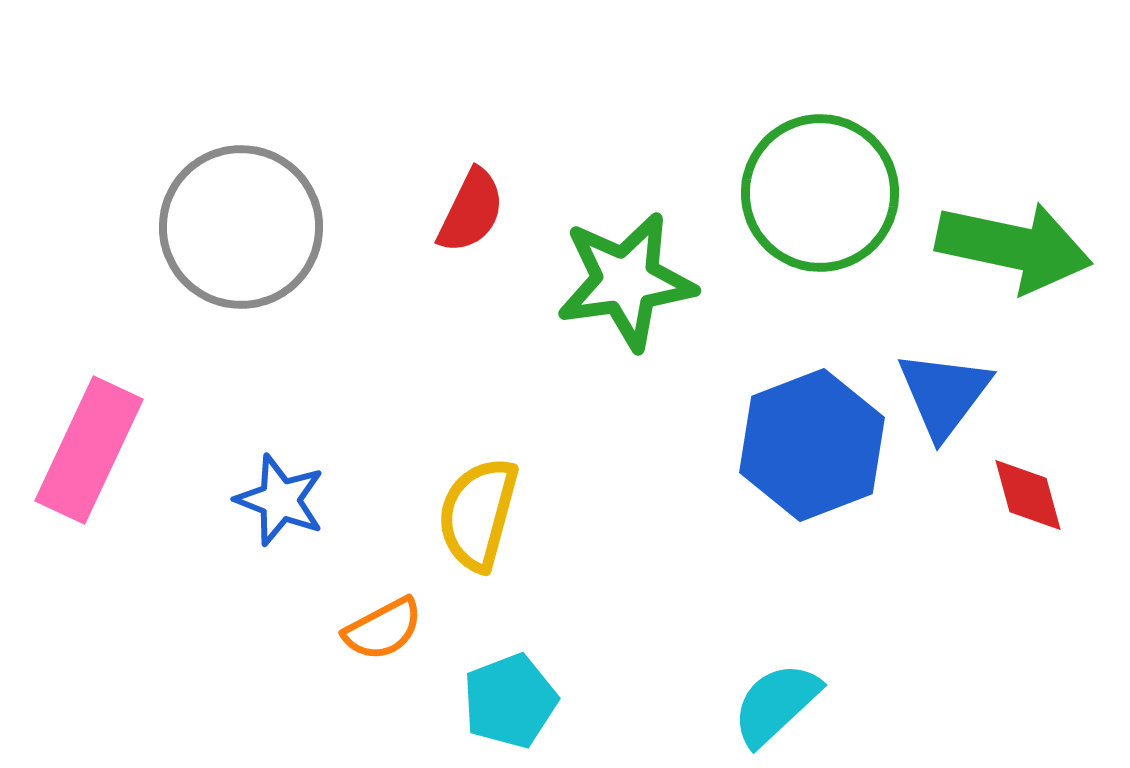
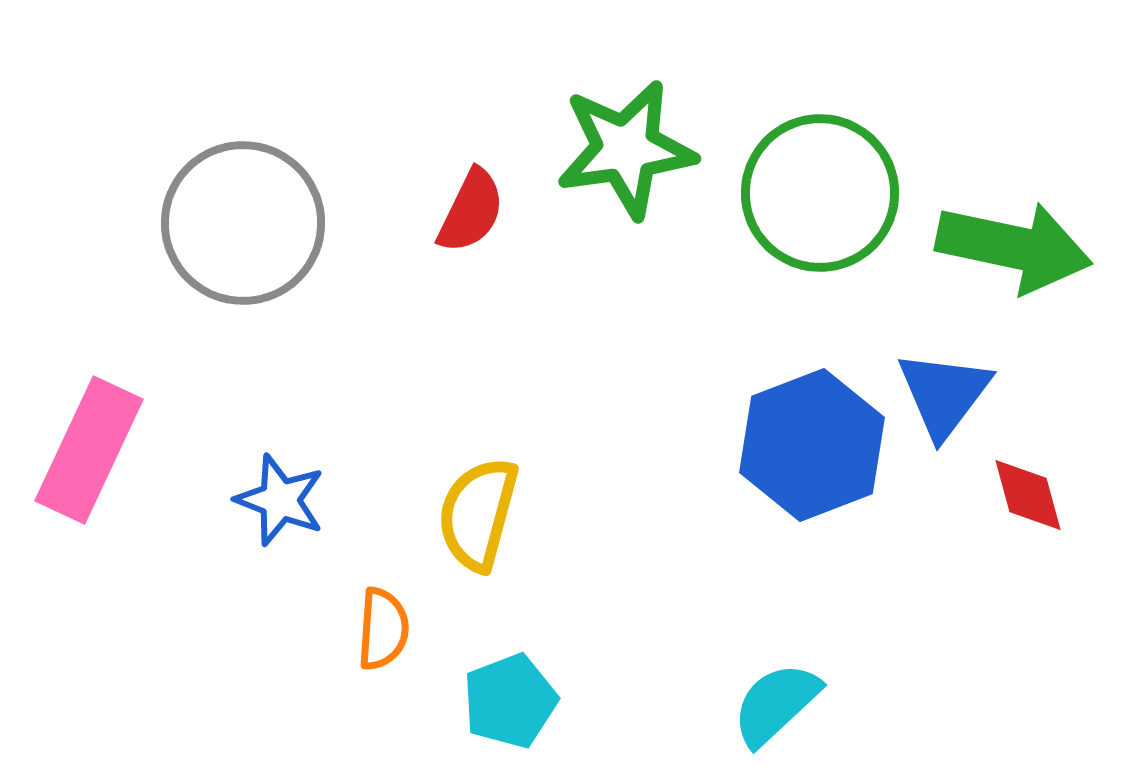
gray circle: moved 2 px right, 4 px up
green star: moved 132 px up
orange semicircle: rotated 58 degrees counterclockwise
